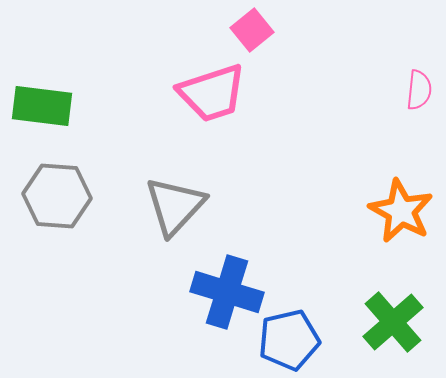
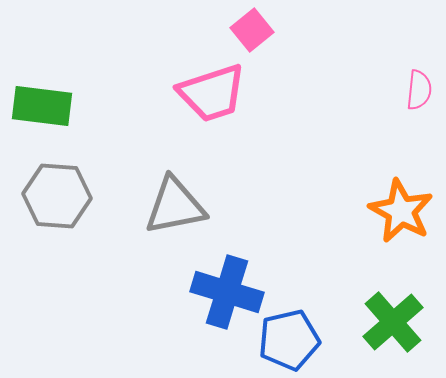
gray triangle: rotated 36 degrees clockwise
